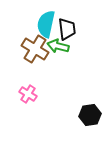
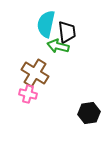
black trapezoid: moved 3 px down
brown cross: moved 24 px down
pink cross: rotated 18 degrees counterclockwise
black hexagon: moved 1 px left, 2 px up
